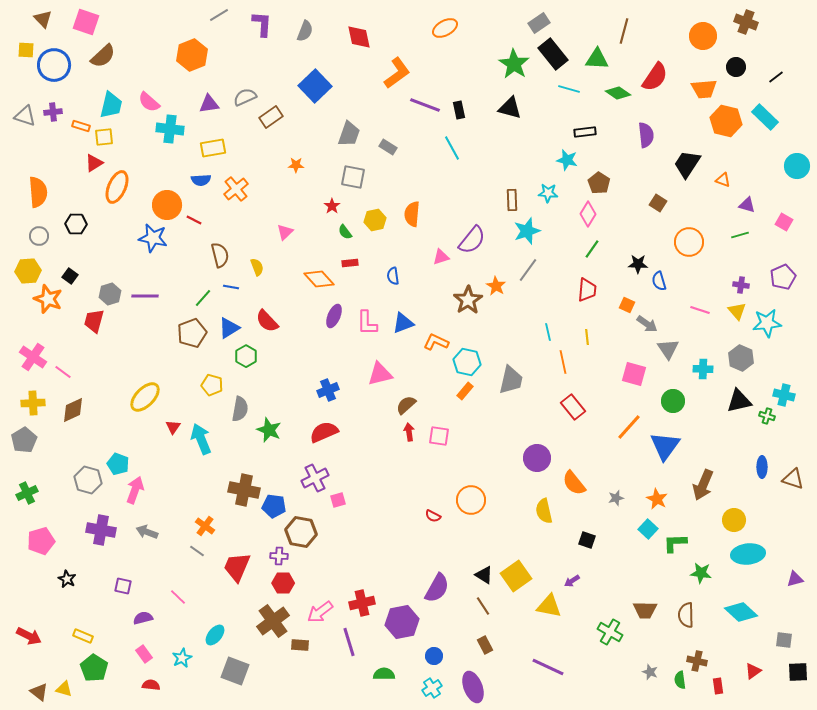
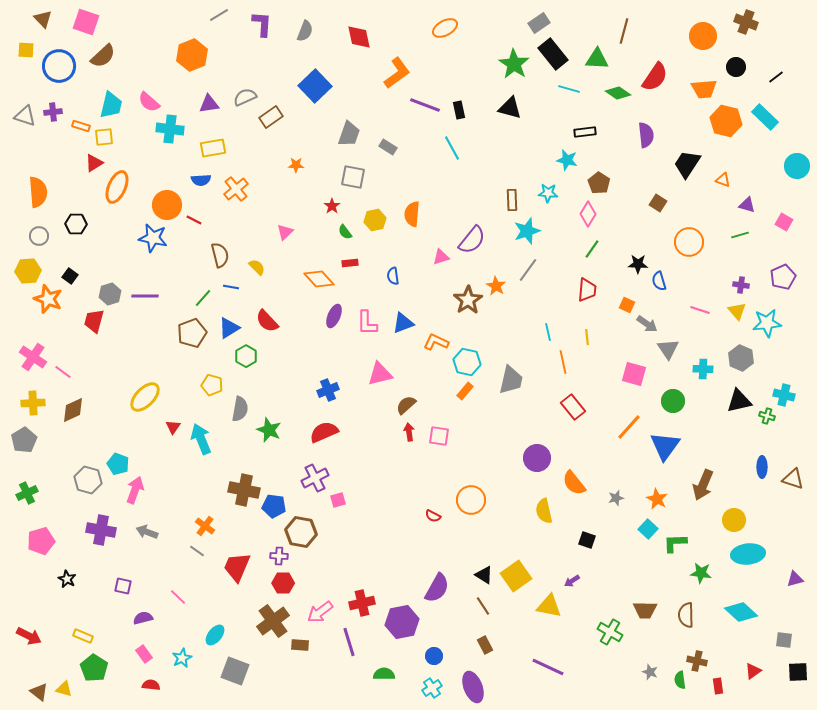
blue circle at (54, 65): moved 5 px right, 1 px down
yellow semicircle at (257, 267): rotated 24 degrees counterclockwise
